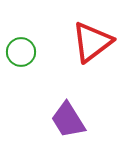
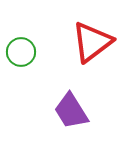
purple trapezoid: moved 3 px right, 9 px up
